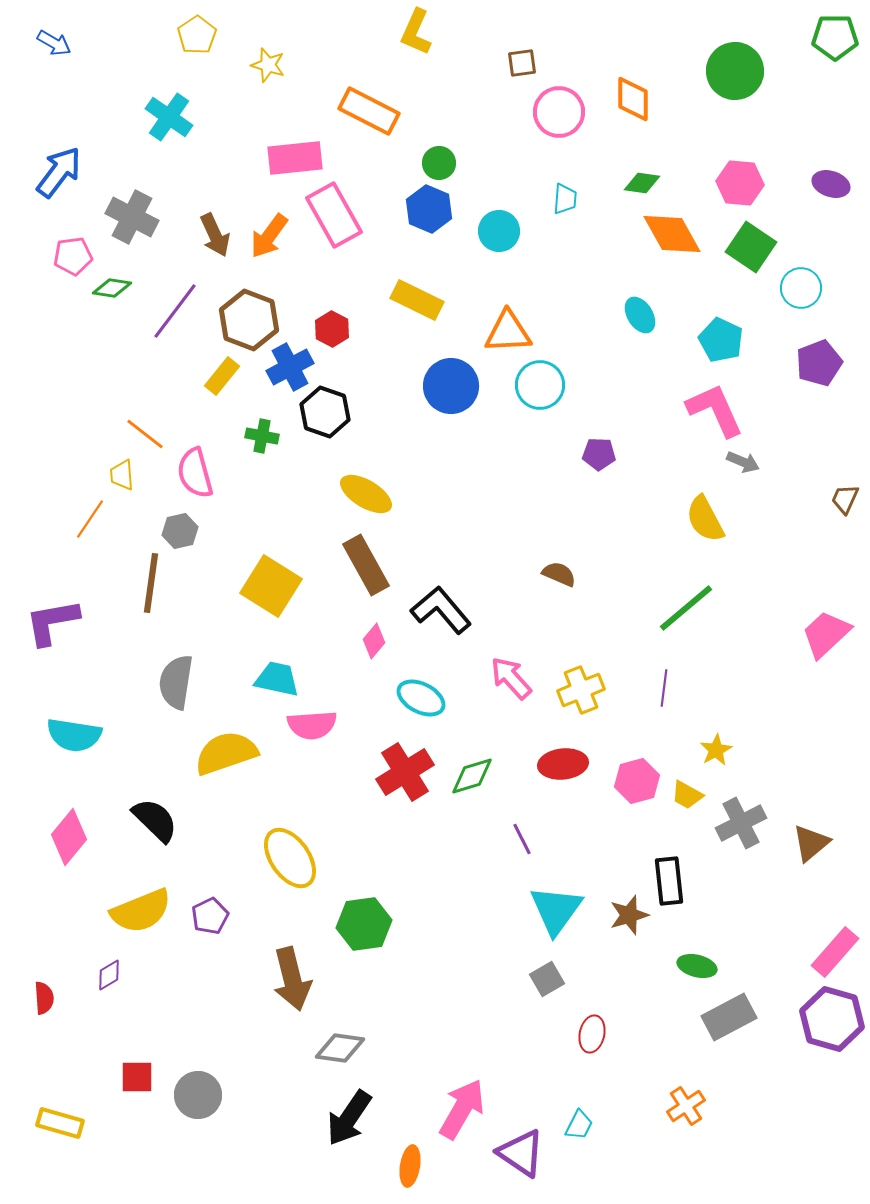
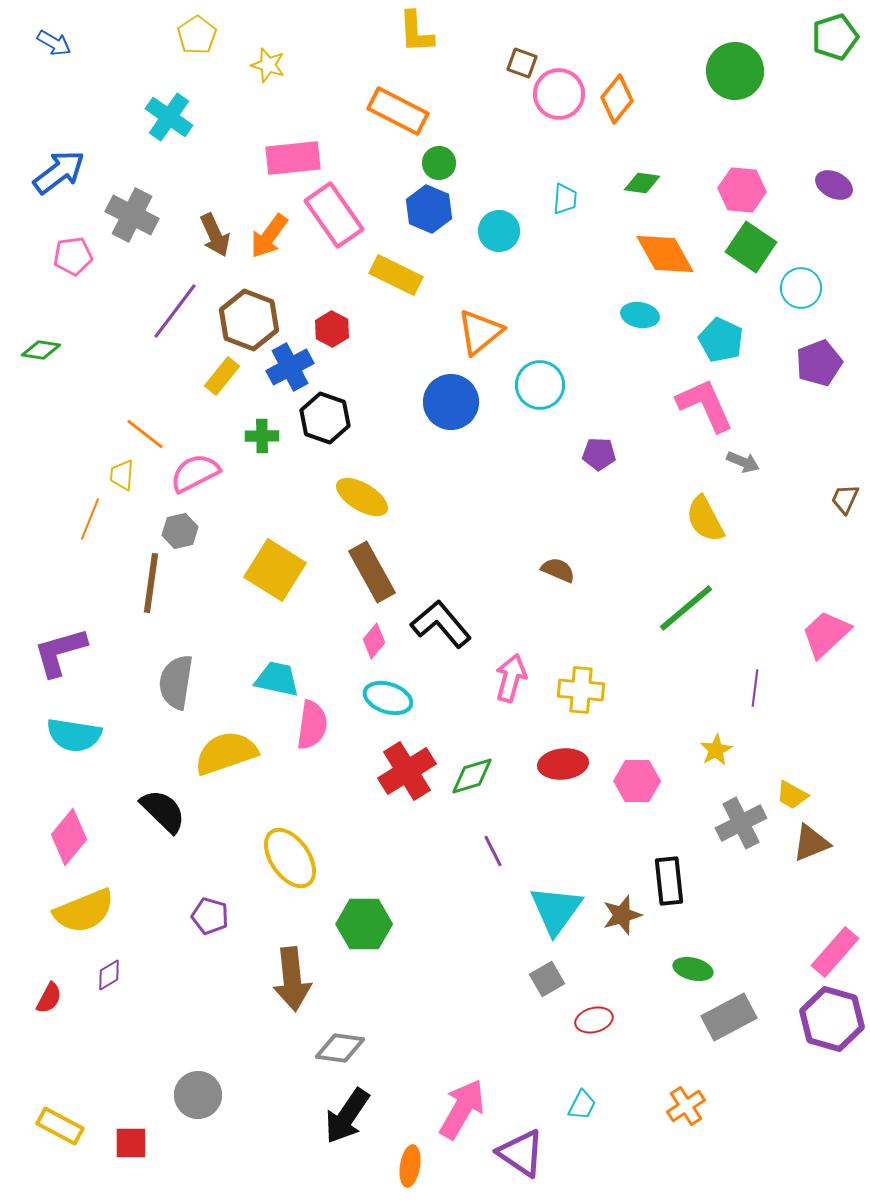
yellow L-shape at (416, 32): rotated 27 degrees counterclockwise
green pentagon at (835, 37): rotated 18 degrees counterclockwise
brown square at (522, 63): rotated 28 degrees clockwise
orange diamond at (633, 99): moved 16 px left; rotated 39 degrees clockwise
orange rectangle at (369, 111): moved 29 px right
pink circle at (559, 112): moved 18 px up
pink rectangle at (295, 158): moved 2 px left
blue arrow at (59, 172): rotated 16 degrees clockwise
pink hexagon at (740, 183): moved 2 px right, 7 px down
purple ellipse at (831, 184): moved 3 px right, 1 px down; rotated 9 degrees clockwise
pink rectangle at (334, 215): rotated 6 degrees counterclockwise
gray cross at (132, 217): moved 2 px up
orange diamond at (672, 234): moved 7 px left, 20 px down
green diamond at (112, 288): moved 71 px left, 62 px down
yellow rectangle at (417, 300): moved 21 px left, 25 px up
cyan ellipse at (640, 315): rotated 48 degrees counterclockwise
orange triangle at (508, 332): moved 28 px left; rotated 36 degrees counterclockwise
blue circle at (451, 386): moved 16 px down
pink L-shape at (715, 410): moved 10 px left, 5 px up
black hexagon at (325, 412): moved 6 px down
green cross at (262, 436): rotated 12 degrees counterclockwise
pink semicircle at (195, 473): rotated 78 degrees clockwise
yellow trapezoid at (122, 475): rotated 8 degrees clockwise
yellow ellipse at (366, 494): moved 4 px left, 3 px down
orange line at (90, 519): rotated 12 degrees counterclockwise
brown rectangle at (366, 565): moved 6 px right, 7 px down
brown semicircle at (559, 574): moved 1 px left, 4 px up
yellow square at (271, 586): moved 4 px right, 16 px up
black L-shape at (441, 610): moved 14 px down
purple L-shape at (52, 622): moved 8 px right, 30 px down; rotated 6 degrees counterclockwise
pink arrow at (511, 678): rotated 57 degrees clockwise
purple line at (664, 688): moved 91 px right
yellow cross at (581, 690): rotated 27 degrees clockwise
cyan ellipse at (421, 698): moved 33 px left; rotated 9 degrees counterclockwise
pink semicircle at (312, 725): rotated 78 degrees counterclockwise
red cross at (405, 772): moved 2 px right, 1 px up
pink hexagon at (637, 781): rotated 15 degrees clockwise
yellow trapezoid at (687, 795): moved 105 px right
black semicircle at (155, 820): moved 8 px right, 9 px up
purple line at (522, 839): moved 29 px left, 12 px down
brown triangle at (811, 843): rotated 18 degrees clockwise
yellow semicircle at (141, 911): moved 57 px left
brown star at (629, 915): moved 7 px left
purple pentagon at (210, 916): rotated 30 degrees counterclockwise
green hexagon at (364, 924): rotated 8 degrees clockwise
green ellipse at (697, 966): moved 4 px left, 3 px down
brown arrow at (292, 979): rotated 8 degrees clockwise
red semicircle at (44, 998): moved 5 px right; rotated 32 degrees clockwise
red ellipse at (592, 1034): moved 2 px right, 14 px up; rotated 63 degrees clockwise
red square at (137, 1077): moved 6 px left, 66 px down
black arrow at (349, 1118): moved 2 px left, 2 px up
yellow rectangle at (60, 1123): moved 3 px down; rotated 12 degrees clockwise
cyan trapezoid at (579, 1125): moved 3 px right, 20 px up
